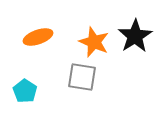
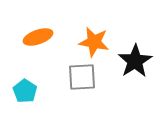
black star: moved 25 px down
orange star: rotated 12 degrees counterclockwise
gray square: rotated 12 degrees counterclockwise
